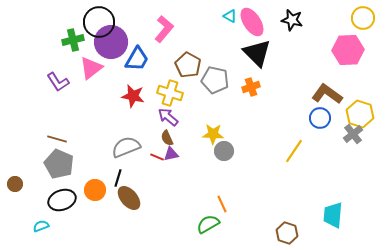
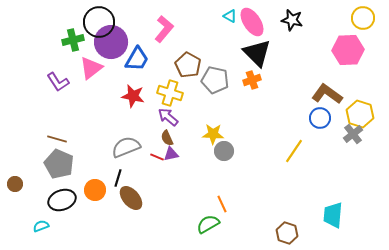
orange cross at (251, 87): moved 1 px right, 7 px up
brown ellipse at (129, 198): moved 2 px right
